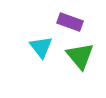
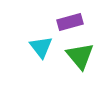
purple rectangle: rotated 35 degrees counterclockwise
